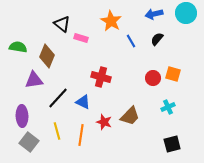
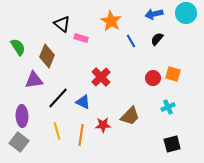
green semicircle: rotated 48 degrees clockwise
red cross: rotated 30 degrees clockwise
red star: moved 1 px left, 3 px down; rotated 21 degrees counterclockwise
gray square: moved 10 px left
